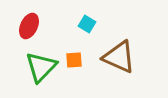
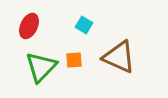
cyan square: moved 3 px left, 1 px down
